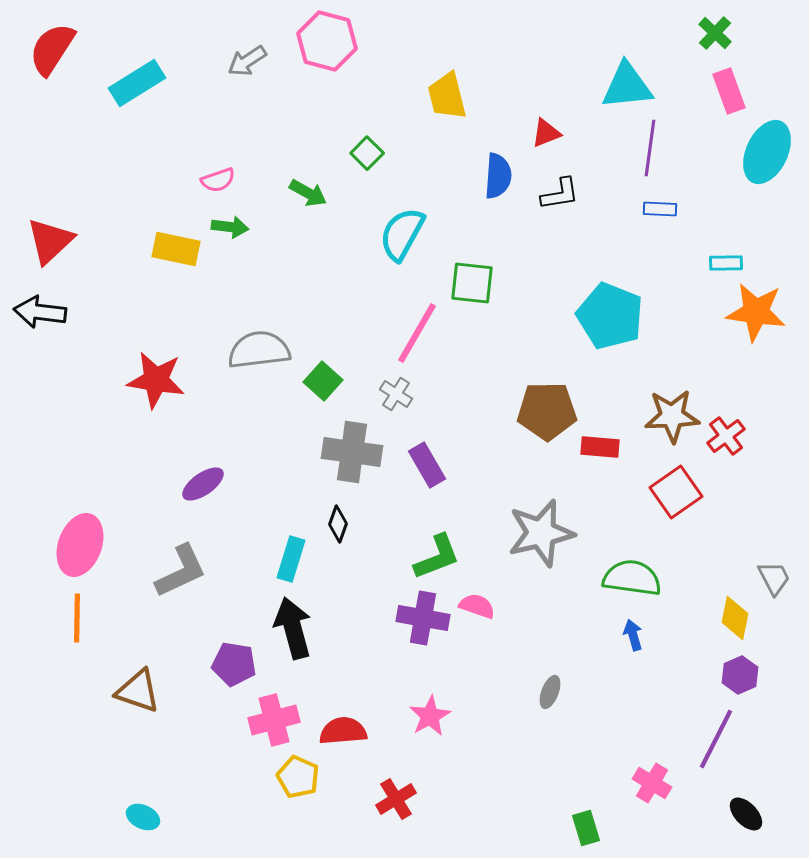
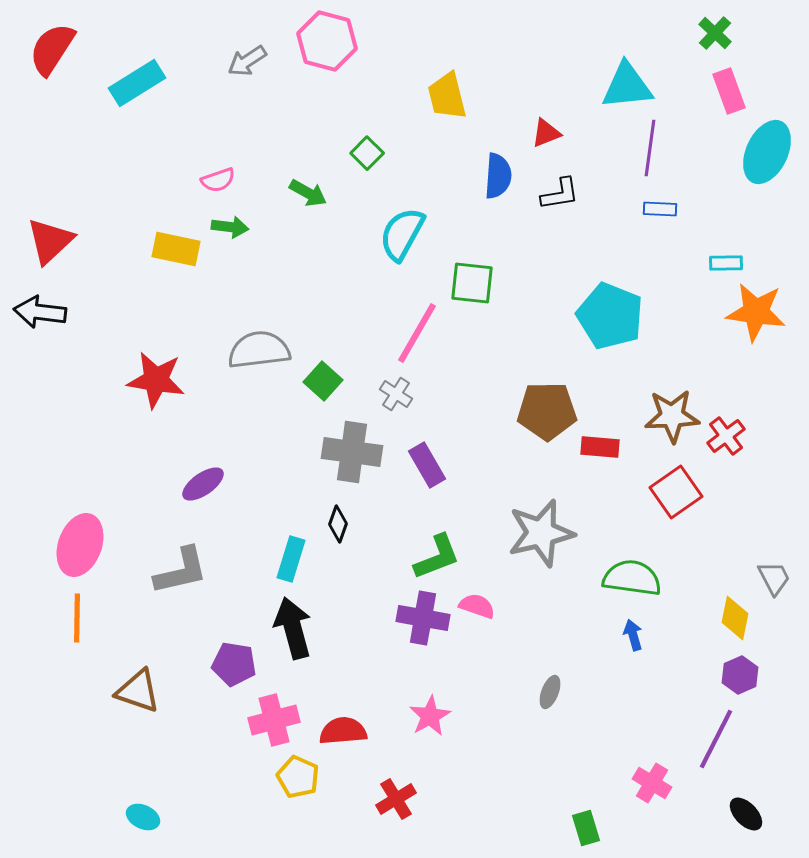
gray L-shape at (181, 571): rotated 12 degrees clockwise
